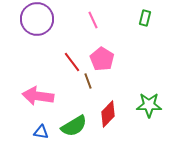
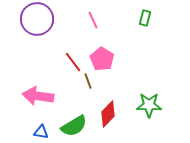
red line: moved 1 px right
